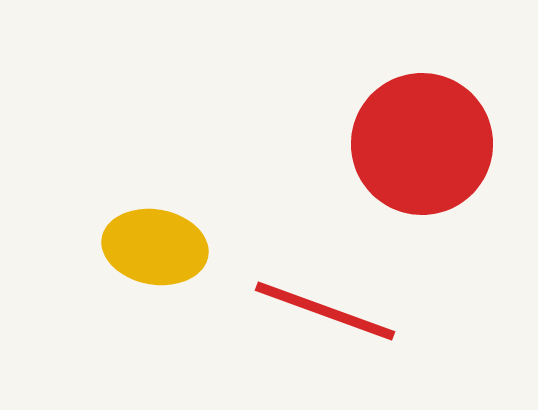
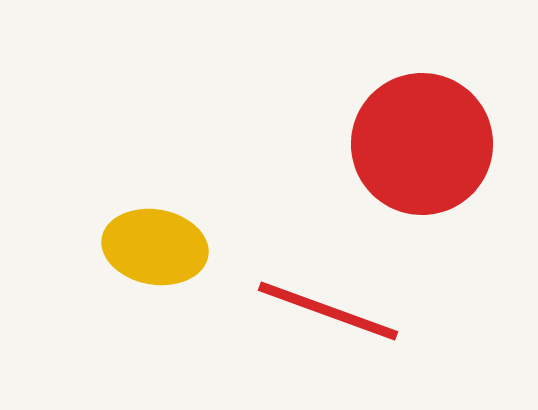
red line: moved 3 px right
